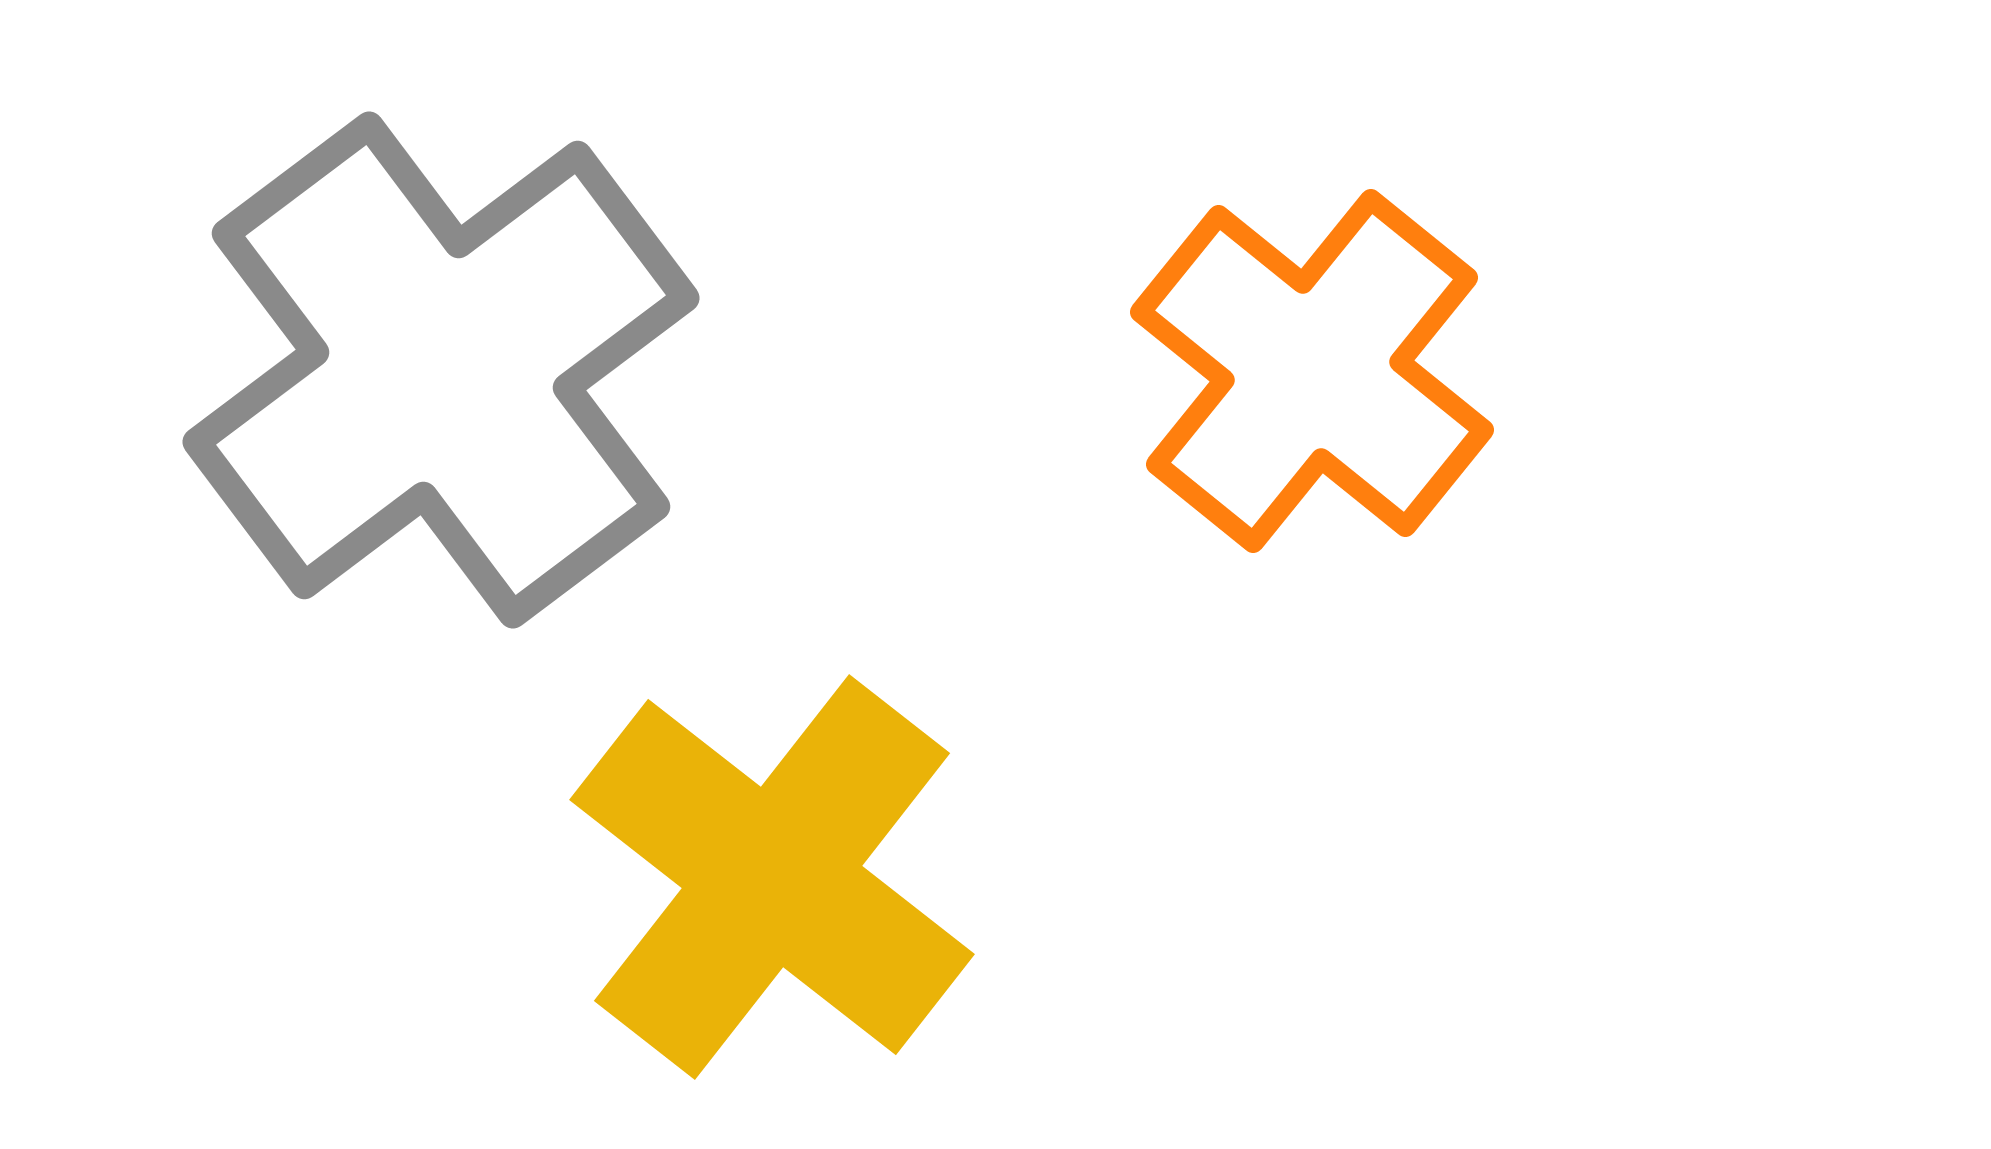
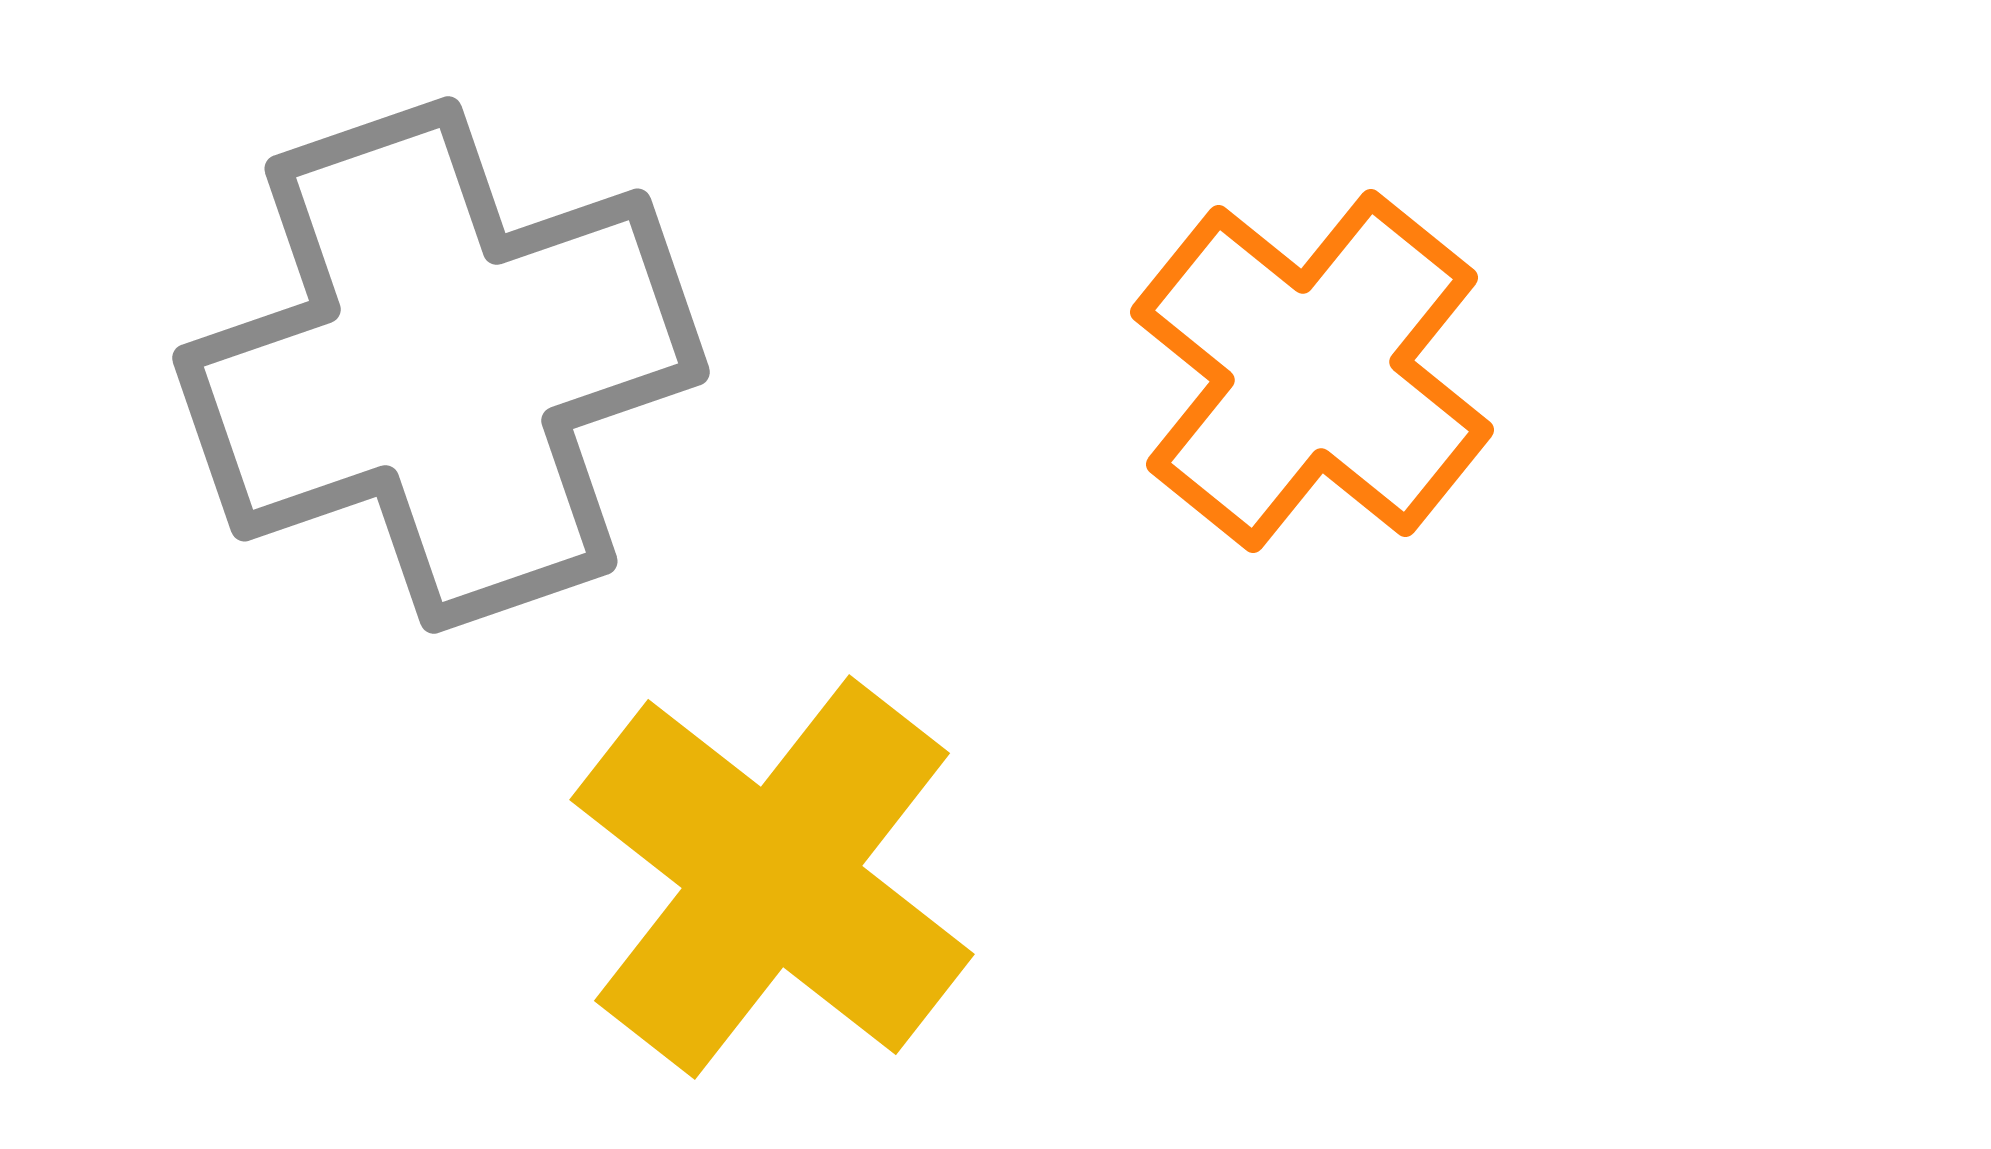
gray cross: moved 5 px up; rotated 18 degrees clockwise
